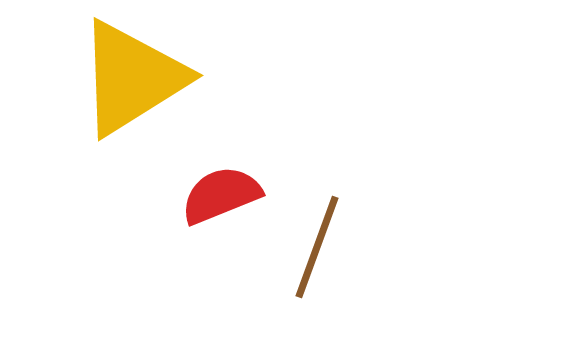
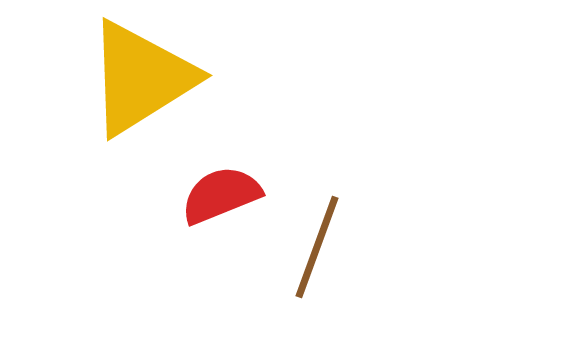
yellow triangle: moved 9 px right
